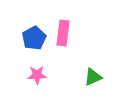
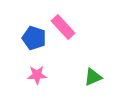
pink rectangle: moved 6 px up; rotated 50 degrees counterclockwise
blue pentagon: rotated 25 degrees counterclockwise
